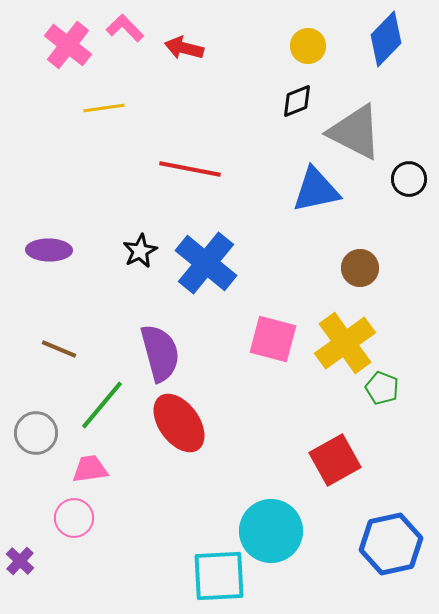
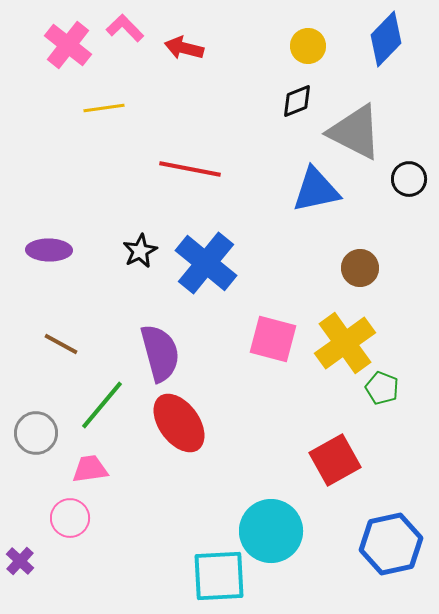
brown line: moved 2 px right, 5 px up; rotated 6 degrees clockwise
pink circle: moved 4 px left
